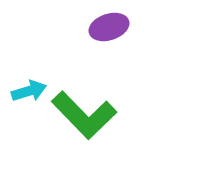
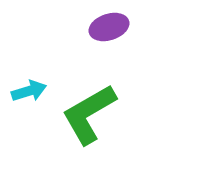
green L-shape: moved 5 px right, 1 px up; rotated 104 degrees clockwise
